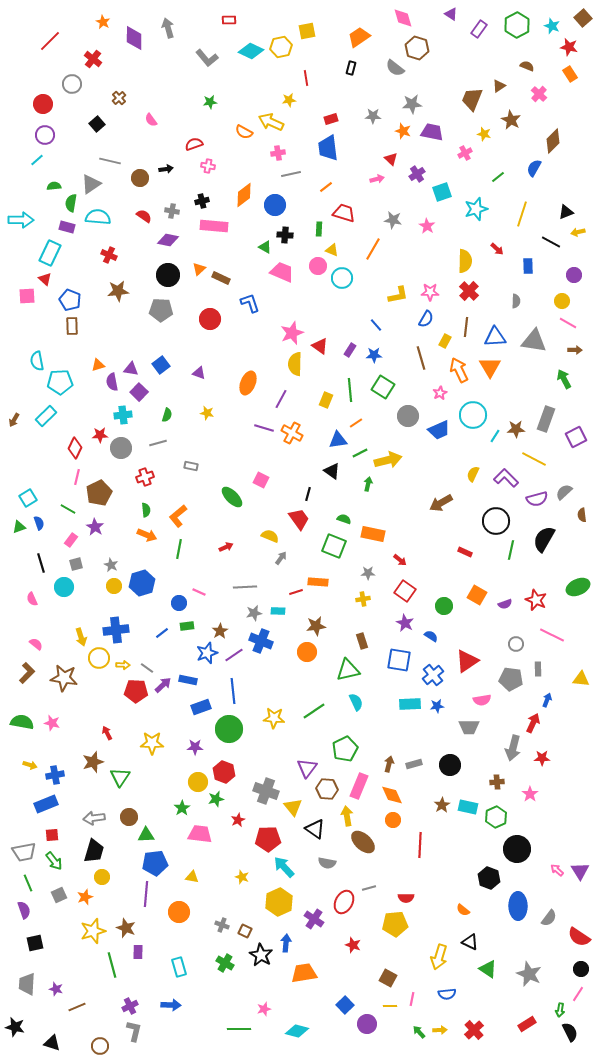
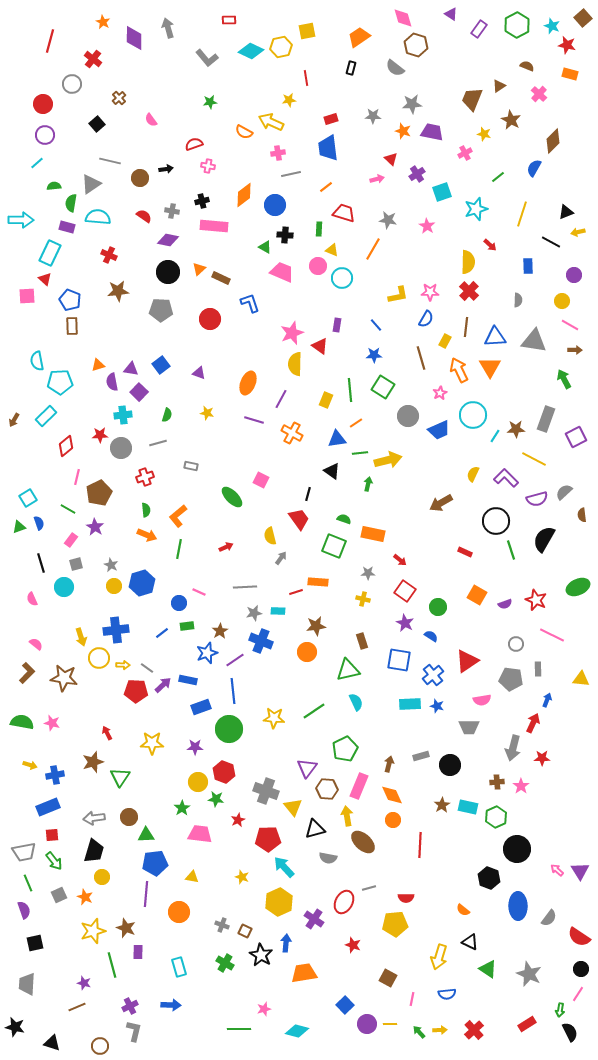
red line at (50, 41): rotated 30 degrees counterclockwise
red star at (569, 47): moved 2 px left, 2 px up
brown hexagon at (417, 48): moved 1 px left, 3 px up
orange rectangle at (570, 74): rotated 42 degrees counterclockwise
cyan line at (37, 160): moved 3 px down
gray star at (393, 220): moved 5 px left
red arrow at (497, 249): moved 7 px left, 4 px up
yellow semicircle at (465, 261): moved 3 px right, 1 px down
black circle at (168, 275): moved 3 px up
gray semicircle at (516, 301): moved 2 px right, 1 px up
pink line at (568, 323): moved 2 px right, 2 px down
purple rectangle at (350, 350): moved 13 px left, 25 px up; rotated 24 degrees counterclockwise
purple line at (264, 428): moved 10 px left, 8 px up
blue triangle at (338, 440): moved 1 px left, 1 px up
red diamond at (75, 448): moved 9 px left, 2 px up; rotated 25 degrees clockwise
green line at (360, 453): rotated 21 degrees clockwise
yellow semicircle at (270, 536): rotated 126 degrees counterclockwise
green line at (511, 550): rotated 30 degrees counterclockwise
yellow cross at (363, 599): rotated 24 degrees clockwise
green circle at (444, 606): moved 6 px left, 1 px down
purple line at (234, 655): moved 1 px right, 5 px down
blue star at (437, 706): rotated 24 degrees clockwise
gray rectangle at (414, 764): moved 7 px right, 8 px up
pink star at (530, 794): moved 9 px left, 8 px up
green star at (216, 799): rotated 21 degrees clockwise
blue rectangle at (46, 804): moved 2 px right, 3 px down
black triangle at (315, 829): rotated 50 degrees counterclockwise
gray semicircle at (327, 863): moved 1 px right, 5 px up
orange star at (85, 897): rotated 28 degrees counterclockwise
purple star at (56, 989): moved 28 px right, 6 px up
yellow line at (390, 1006): moved 18 px down
